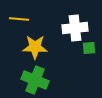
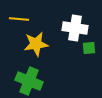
white cross: rotated 15 degrees clockwise
yellow star: moved 1 px right, 3 px up; rotated 10 degrees counterclockwise
green cross: moved 6 px left, 1 px down
